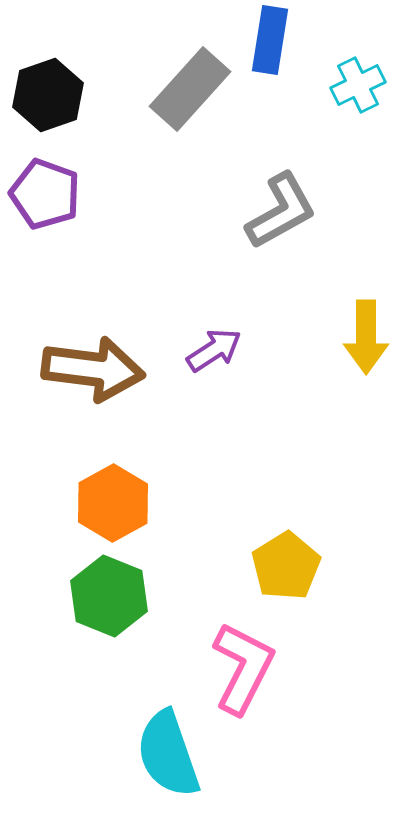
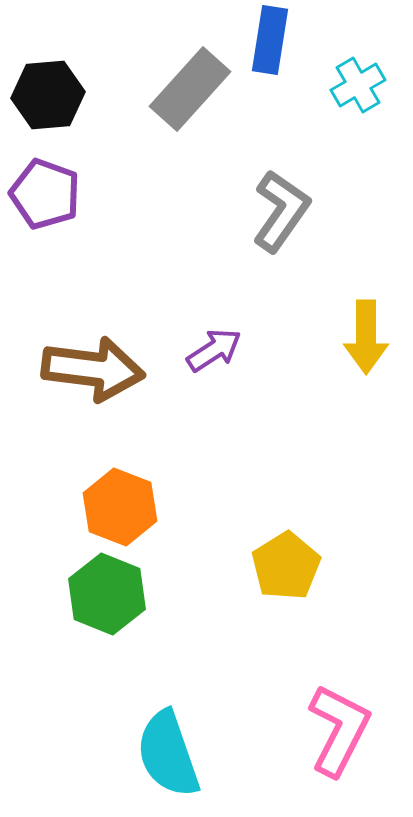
cyan cross: rotated 4 degrees counterclockwise
black hexagon: rotated 14 degrees clockwise
gray L-shape: rotated 26 degrees counterclockwise
orange hexagon: moved 7 px right, 4 px down; rotated 10 degrees counterclockwise
green hexagon: moved 2 px left, 2 px up
pink L-shape: moved 96 px right, 62 px down
